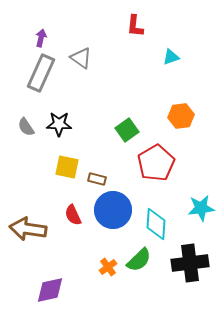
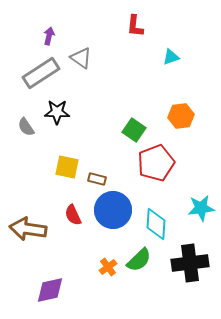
purple arrow: moved 8 px right, 2 px up
gray rectangle: rotated 33 degrees clockwise
black star: moved 2 px left, 12 px up
green square: moved 7 px right; rotated 20 degrees counterclockwise
red pentagon: rotated 9 degrees clockwise
